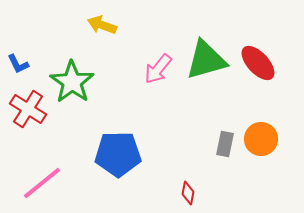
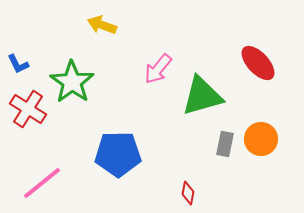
green triangle: moved 4 px left, 36 px down
